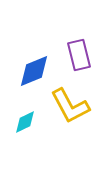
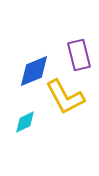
yellow L-shape: moved 5 px left, 9 px up
